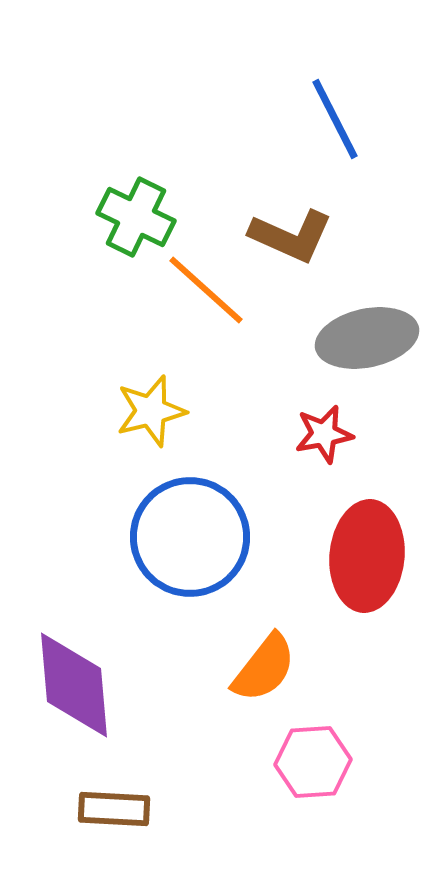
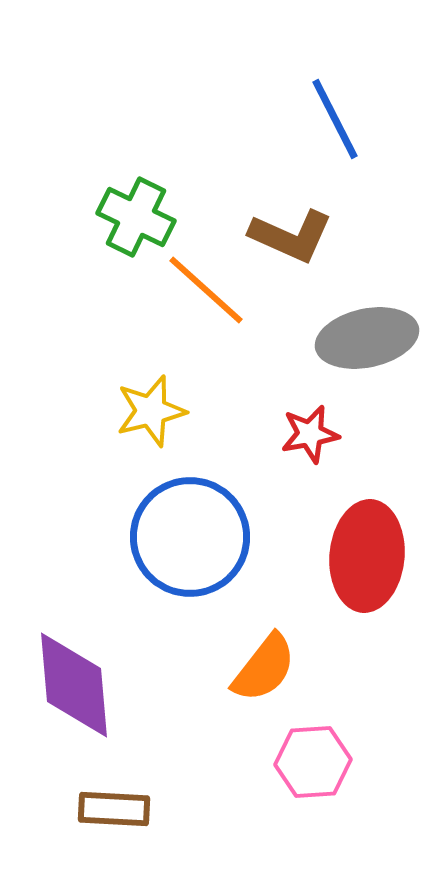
red star: moved 14 px left
